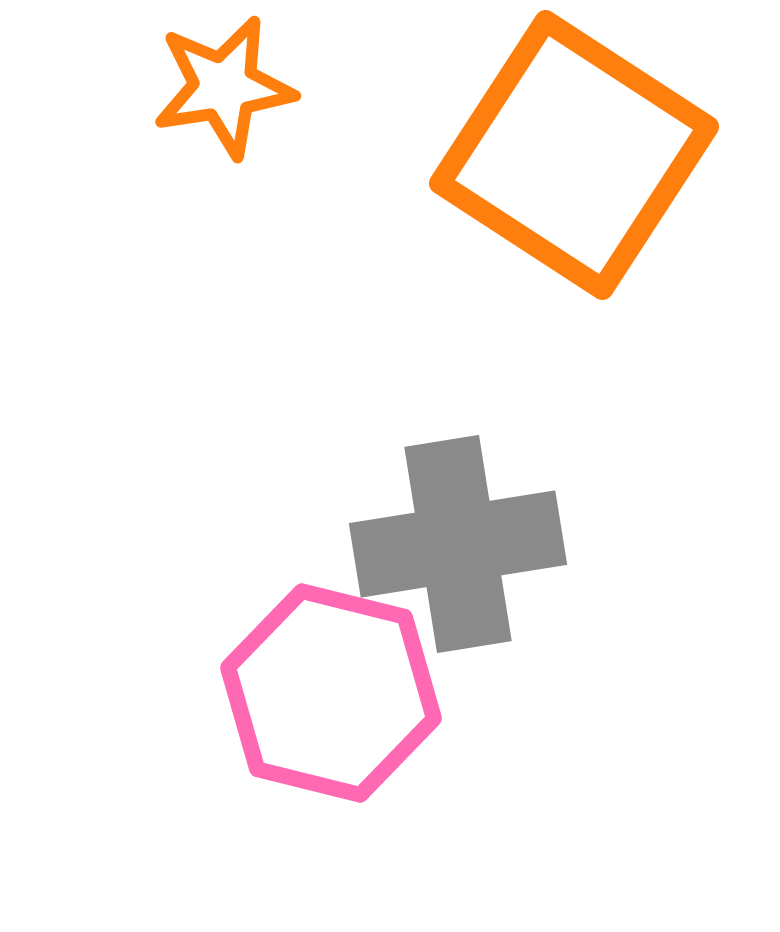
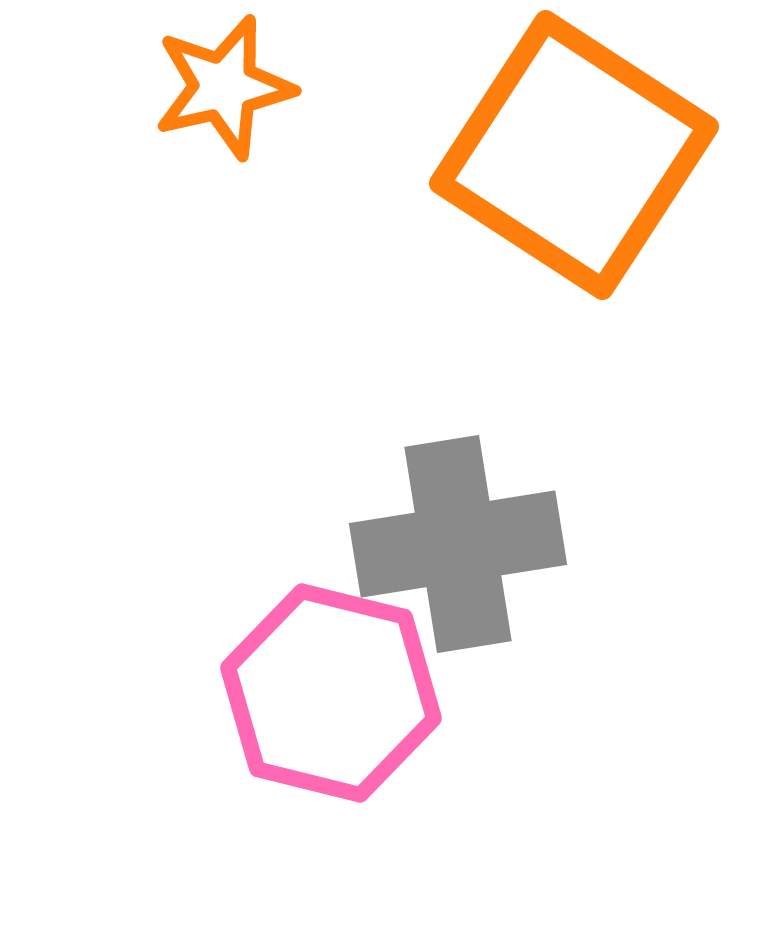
orange star: rotated 4 degrees counterclockwise
